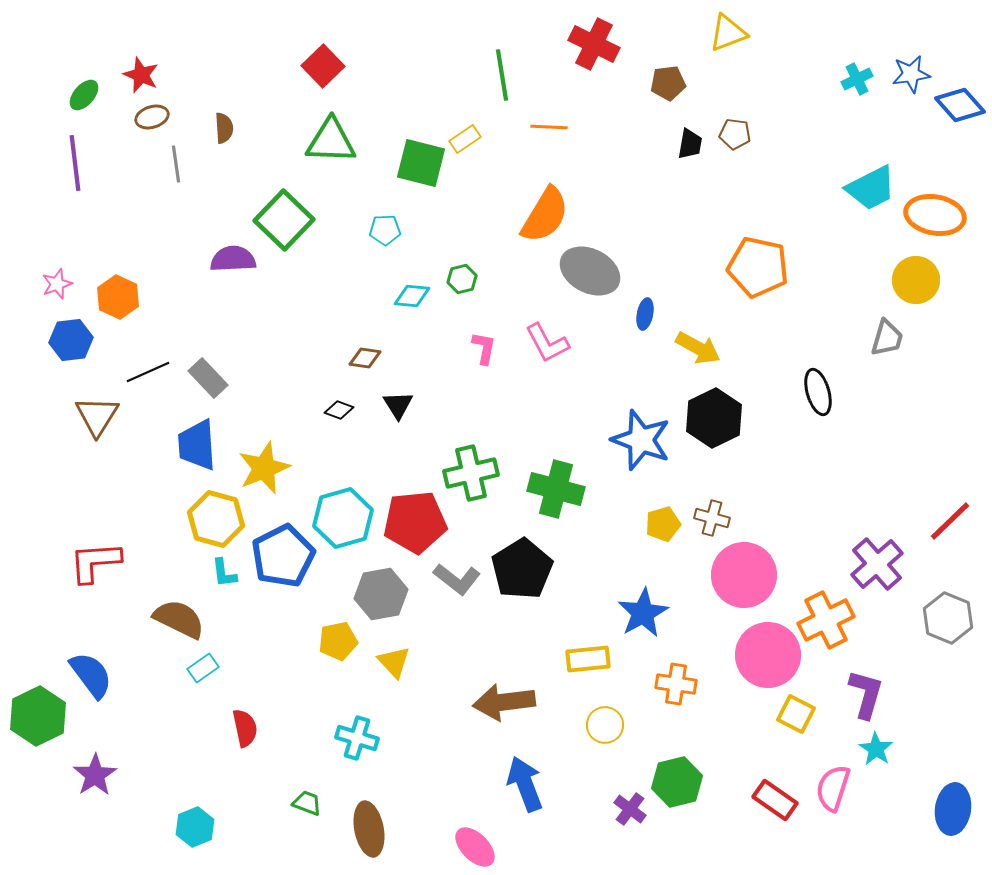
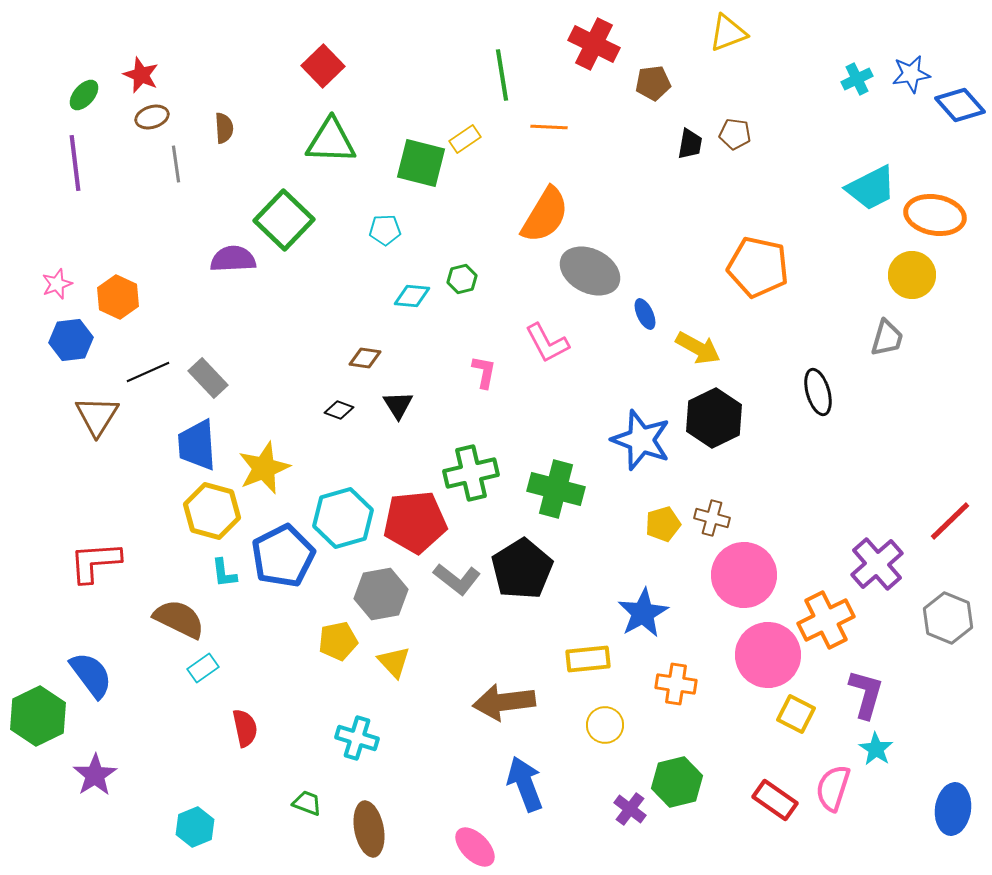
brown pentagon at (668, 83): moved 15 px left
yellow circle at (916, 280): moved 4 px left, 5 px up
blue ellipse at (645, 314): rotated 36 degrees counterclockwise
pink L-shape at (484, 348): moved 24 px down
yellow hexagon at (216, 519): moved 4 px left, 8 px up
